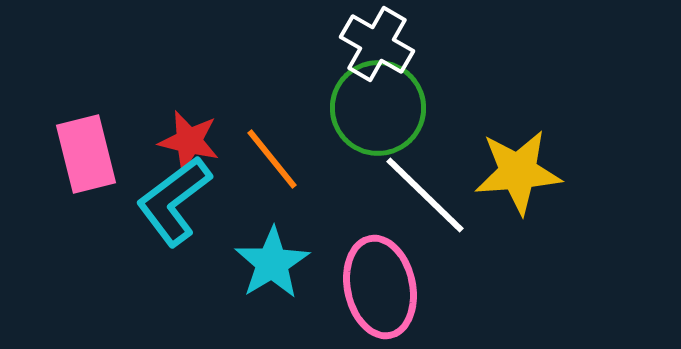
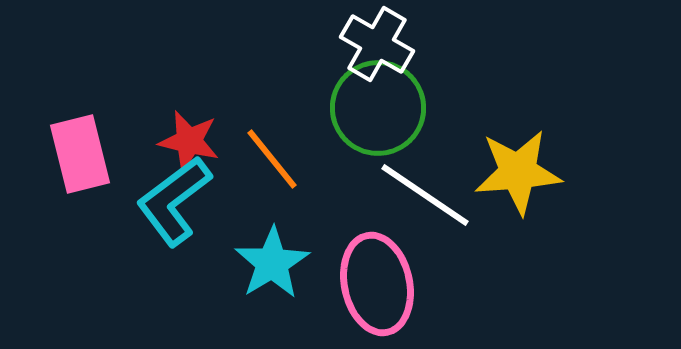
pink rectangle: moved 6 px left
white line: rotated 10 degrees counterclockwise
pink ellipse: moved 3 px left, 3 px up
